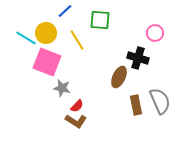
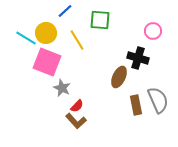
pink circle: moved 2 px left, 2 px up
gray star: rotated 12 degrees clockwise
gray semicircle: moved 2 px left, 1 px up
brown L-shape: rotated 15 degrees clockwise
